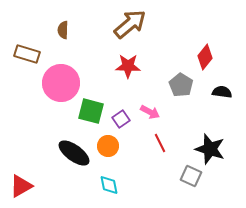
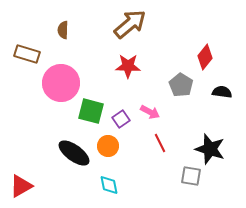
gray square: rotated 15 degrees counterclockwise
